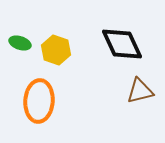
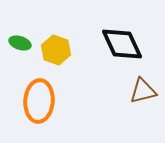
brown triangle: moved 3 px right
